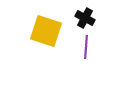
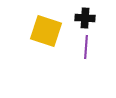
black cross: rotated 24 degrees counterclockwise
